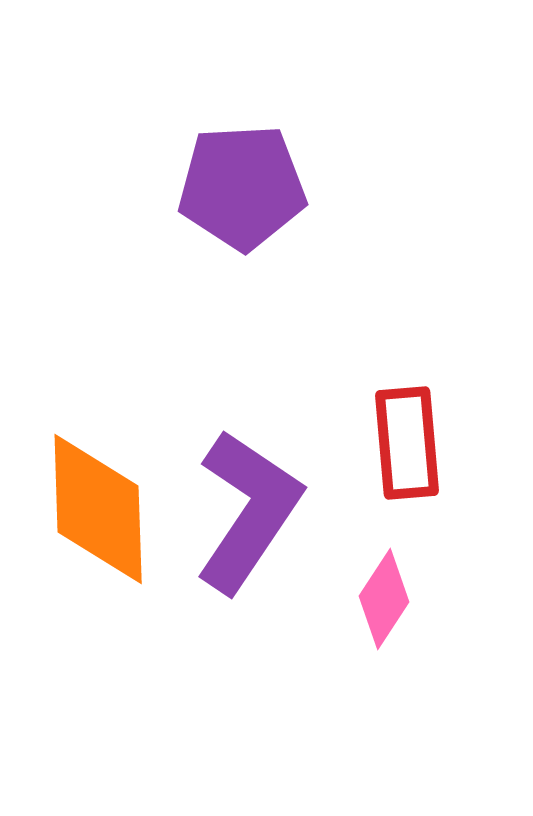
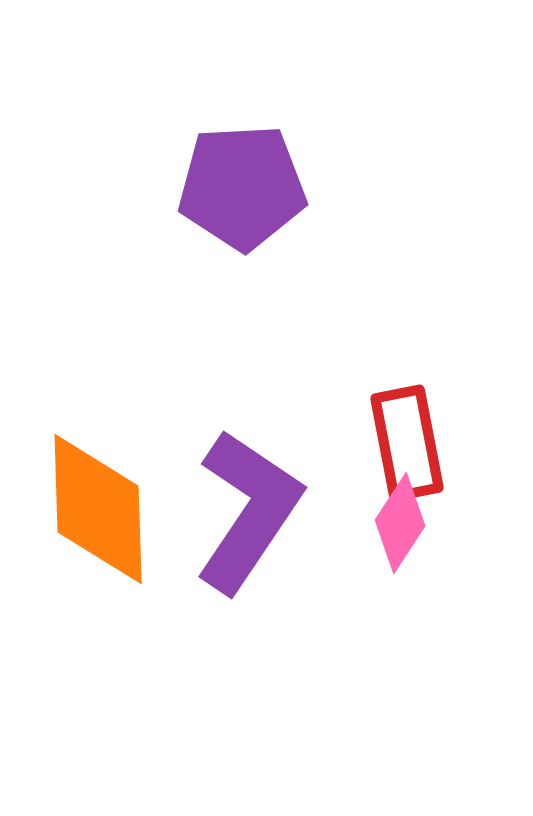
red rectangle: rotated 6 degrees counterclockwise
pink diamond: moved 16 px right, 76 px up
